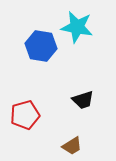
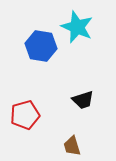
cyan star: rotated 12 degrees clockwise
brown trapezoid: rotated 105 degrees clockwise
